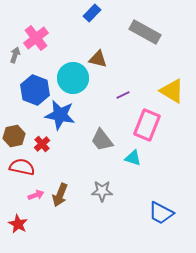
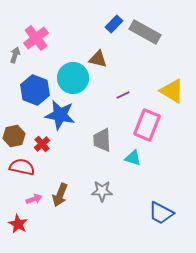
blue rectangle: moved 22 px right, 11 px down
gray trapezoid: rotated 35 degrees clockwise
pink arrow: moved 2 px left, 4 px down
